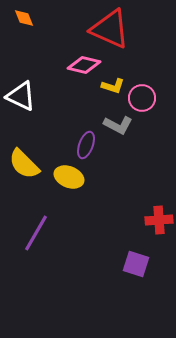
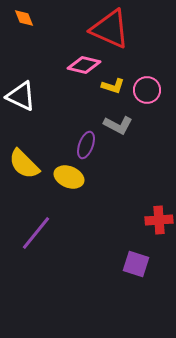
pink circle: moved 5 px right, 8 px up
purple line: rotated 9 degrees clockwise
